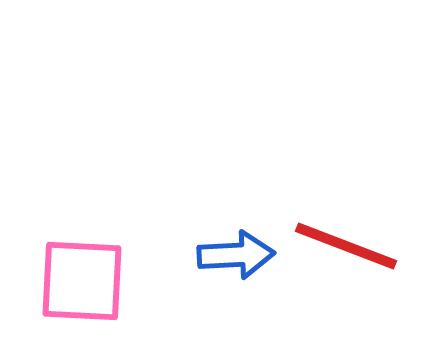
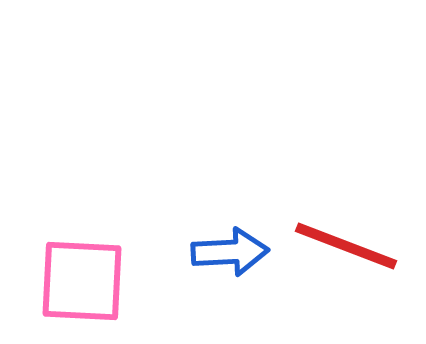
blue arrow: moved 6 px left, 3 px up
